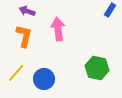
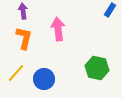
purple arrow: moved 4 px left; rotated 63 degrees clockwise
orange L-shape: moved 2 px down
